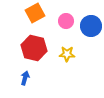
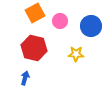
pink circle: moved 6 px left
yellow star: moved 9 px right
